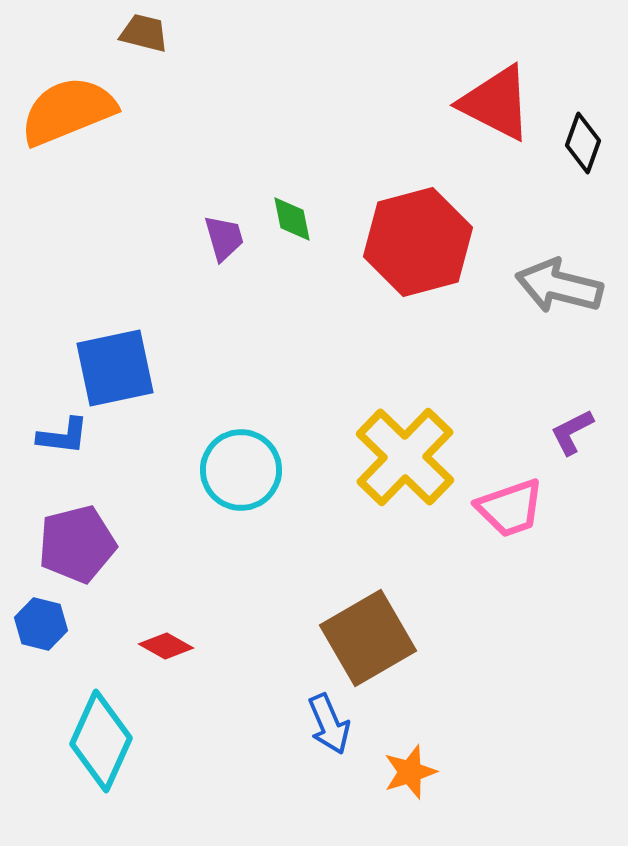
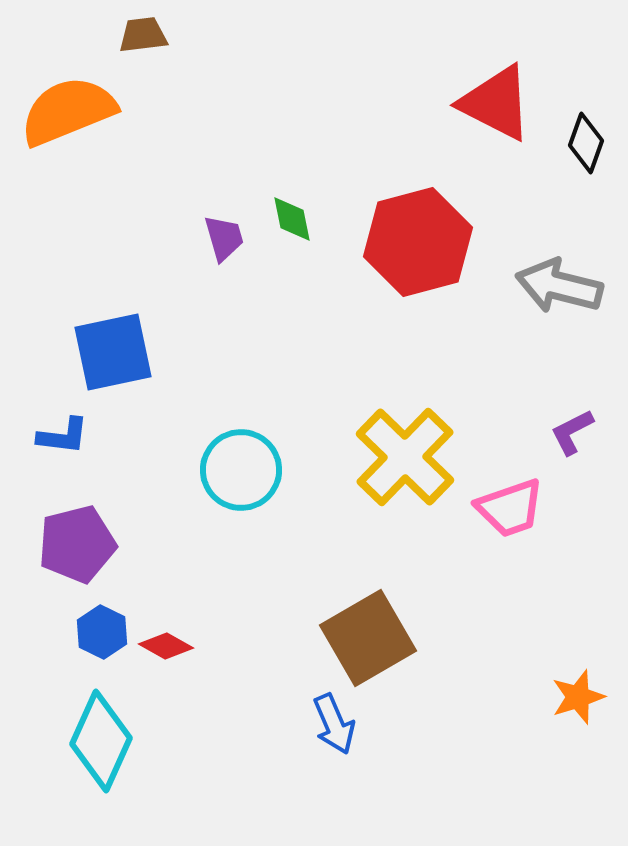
brown trapezoid: moved 1 px left, 2 px down; rotated 21 degrees counterclockwise
black diamond: moved 3 px right
blue square: moved 2 px left, 16 px up
blue hexagon: moved 61 px right, 8 px down; rotated 12 degrees clockwise
blue arrow: moved 5 px right
orange star: moved 168 px right, 75 px up
